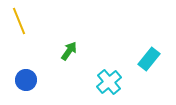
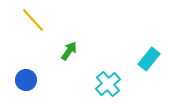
yellow line: moved 14 px right, 1 px up; rotated 20 degrees counterclockwise
cyan cross: moved 1 px left, 2 px down
